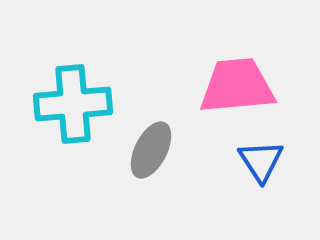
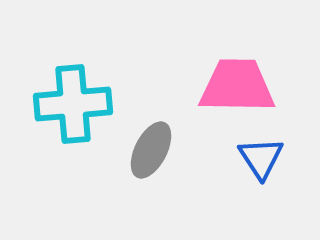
pink trapezoid: rotated 6 degrees clockwise
blue triangle: moved 3 px up
